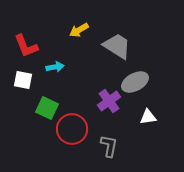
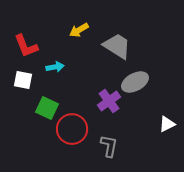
white triangle: moved 19 px right, 7 px down; rotated 18 degrees counterclockwise
